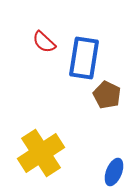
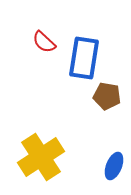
brown pentagon: moved 1 px down; rotated 16 degrees counterclockwise
yellow cross: moved 4 px down
blue ellipse: moved 6 px up
